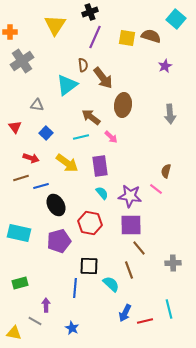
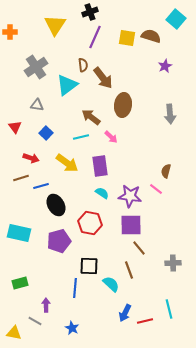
gray cross at (22, 61): moved 14 px right, 6 px down
cyan semicircle at (102, 193): rotated 16 degrees counterclockwise
